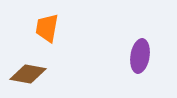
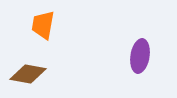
orange trapezoid: moved 4 px left, 3 px up
